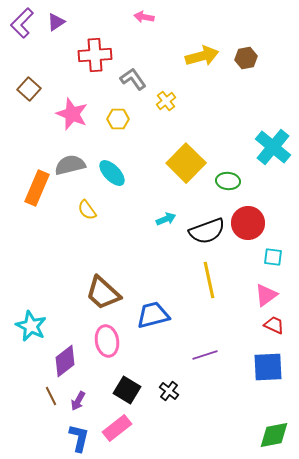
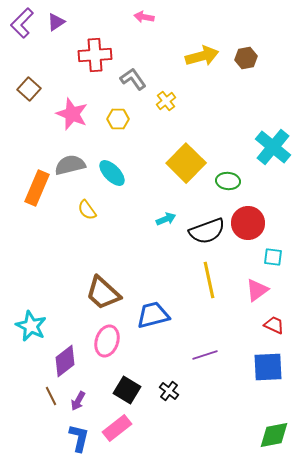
pink triangle: moved 9 px left, 5 px up
pink ellipse: rotated 28 degrees clockwise
